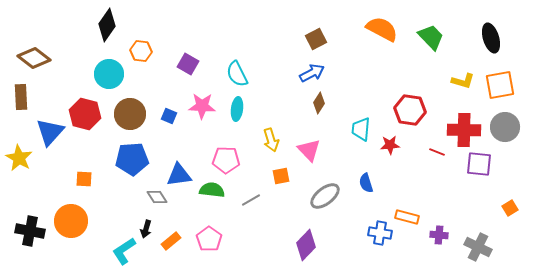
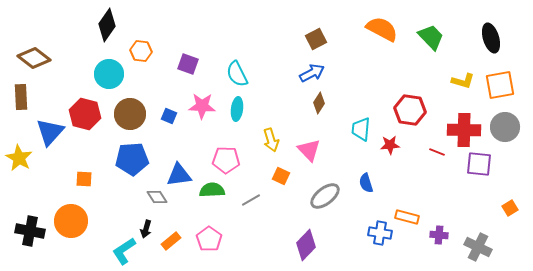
purple square at (188, 64): rotated 10 degrees counterclockwise
orange square at (281, 176): rotated 36 degrees clockwise
green semicircle at (212, 190): rotated 10 degrees counterclockwise
